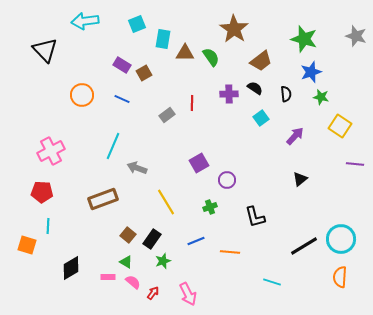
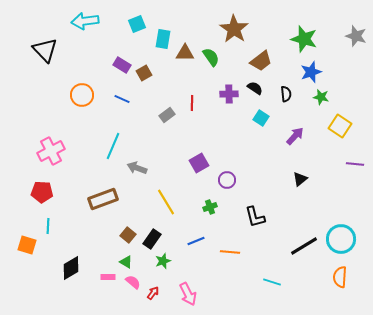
cyan square at (261, 118): rotated 21 degrees counterclockwise
